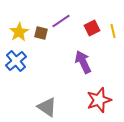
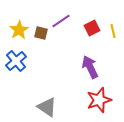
yellow star: moved 2 px up
purple arrow: moved 7 px right, 5 px down
